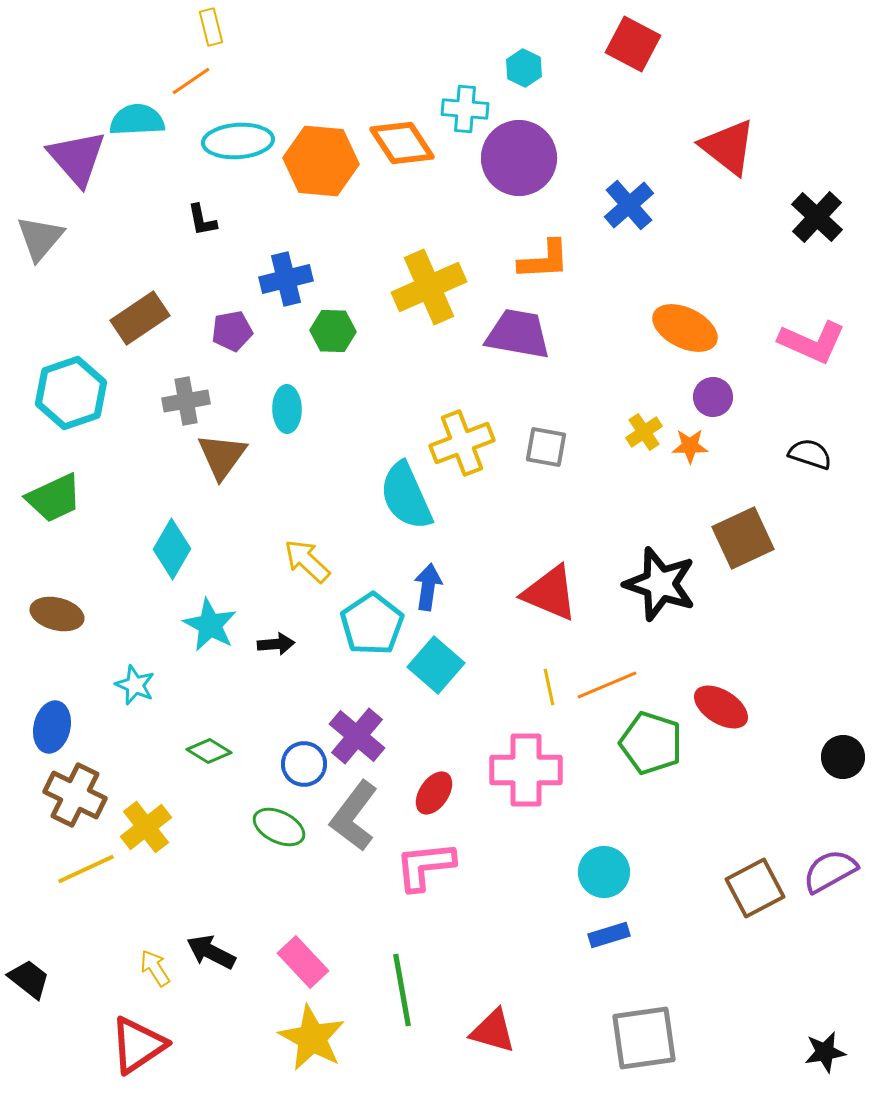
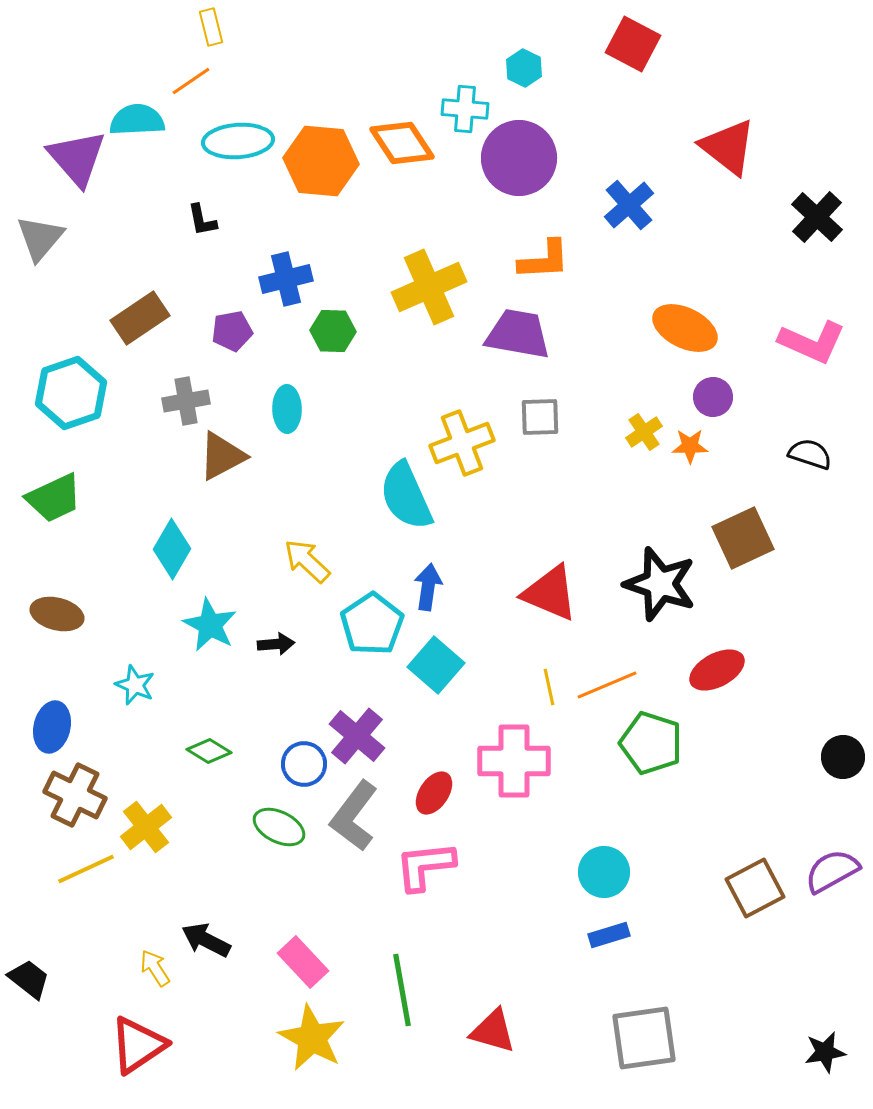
gray square at (546, 447): moved 6 px left, 30 px up; rotated 12 degrees counterclockwise
brown triangle at (222, 456): rotated 26 degrees clockwise
red ellipse at (721, 707): moved 4 px left, 37 px up; rotated 60 degrees counterclockwise
pink cross at (526, 770): moved 12 px left, 9 px up
purple semicircle at (830, 871): moved 2 px right
black arrow at (211, 952): moved 5 px left, 12 px up
